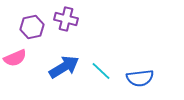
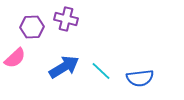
purple hexagon: rotated 10 degrees clockwise
pink semicircle: rotated 20 degrees counterclockwise
